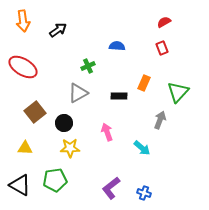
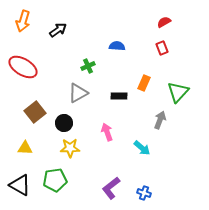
orange arrow: rotated 25 degrees clockwise
